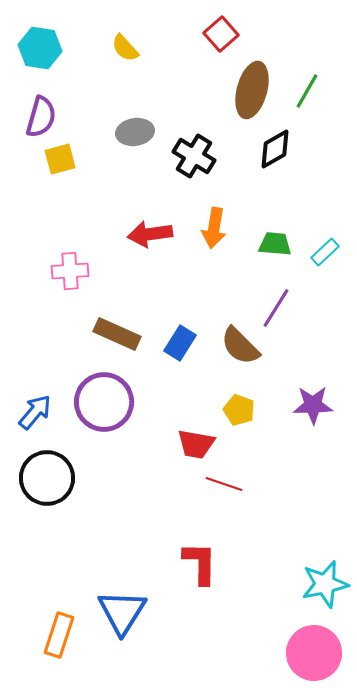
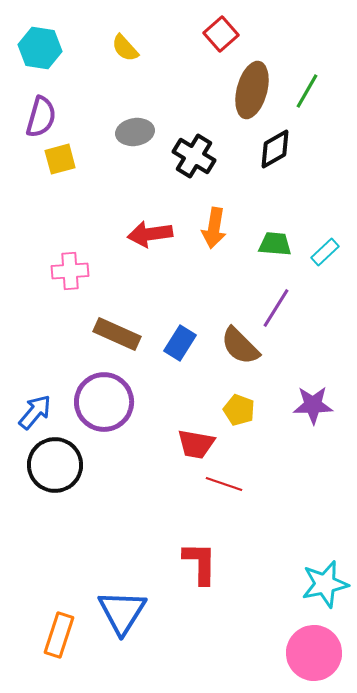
black circle: moved 8 px right, 13 px up
